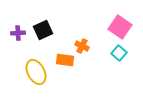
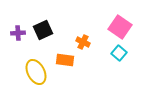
orange cross: moved 1 px right, 4 px up
